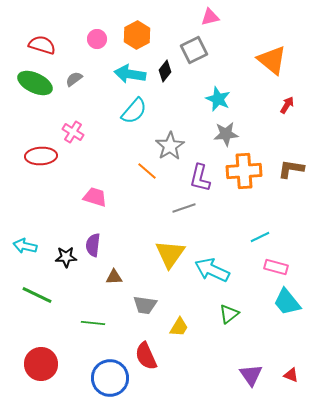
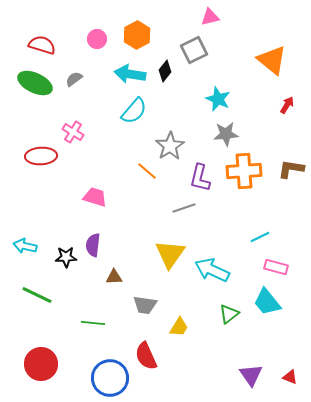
cyan trapezoid at (287, 302): moved 20 px left
red triangle at (291, 375): moved 1 px left, 2 px down
